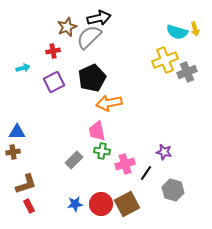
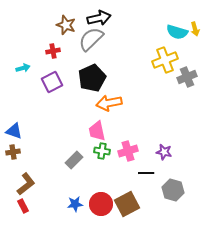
brown star: moved 1 px left, 2 px up; rotated 30 degrees counterclockwise
gray semicircle: moved 2 px right, 2 px down
gray cross: moved 5 px down
purple square: moved 2 px left
blue triangle: moved 3 px left, 1 px up; rotated 18 degrees clockwise
pink cross: moved 3 px right, 13 px up
black line: rotated 56 degrees clockwise
brown L-shape: rotated 20 degrees counterclockwise
red rectangle: moved 6 px left
